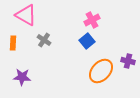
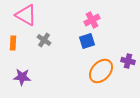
blue square: rotated 21 degrees clockwise
